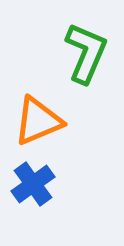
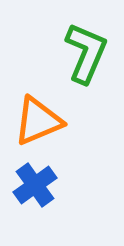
blue cross: moved 2 px right, 1 px down
